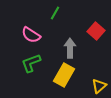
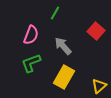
pink semicircle: rotated 102 degrees counterclockwise
gray arrow: moved 7 px left, 2 px up; rotated 42 degrees counterclockwise
yellow rectangle: moved 2 px down
